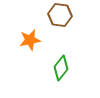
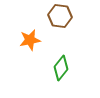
brown hexagon: moved 1 px down
